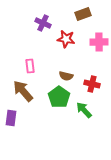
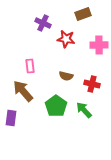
pink cross: moved 3 px down
green pentagon: moved 3 px left, 9 px down
